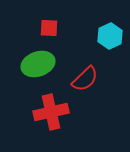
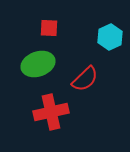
cyan hexagon: moved 1 px down
